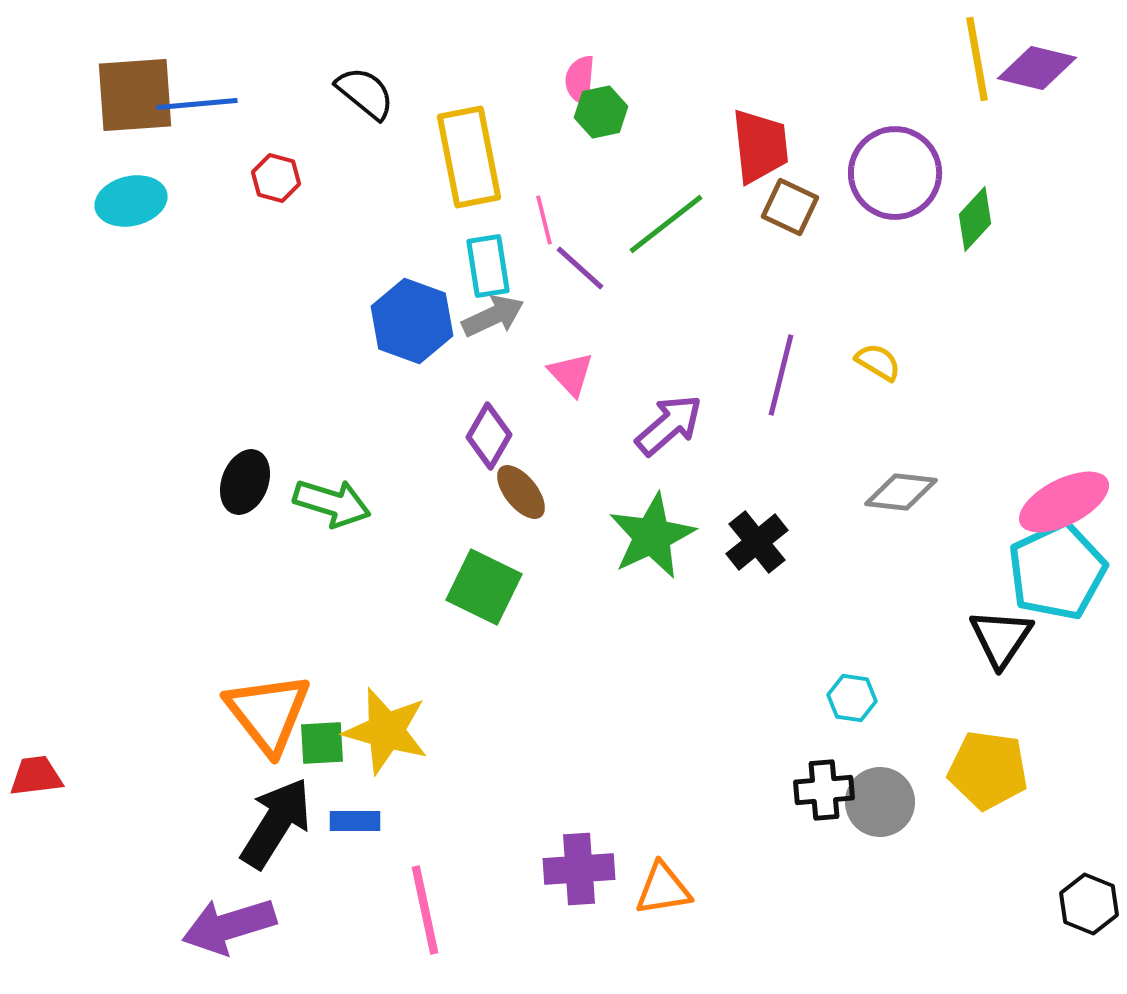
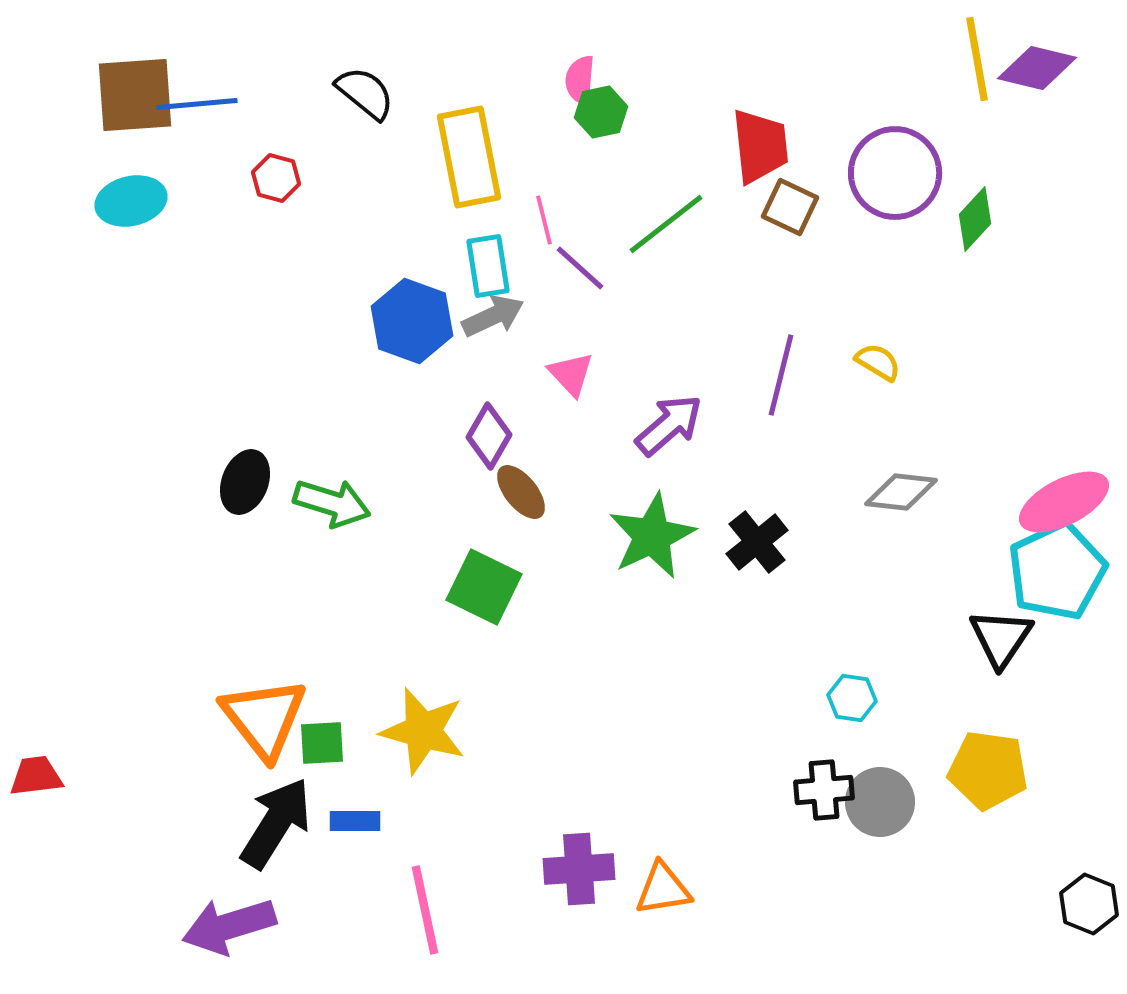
orange triangle at (268, 713): moved 4 px left, 5 px down
yellow star at (386, 731): moved 37 px right
